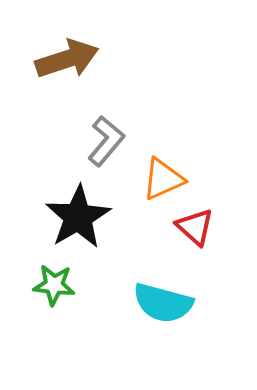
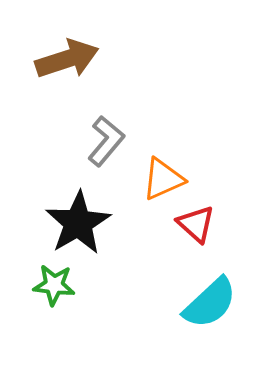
black star: moved 6 px down
red triangle: moved 1 px right, 3 px up
cyan semicircle: moved 47 px right; rotated 58 degrees counterclockwise
